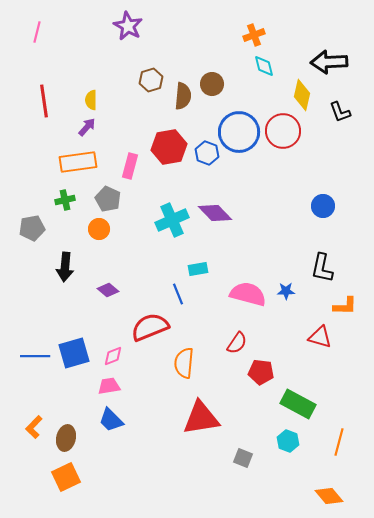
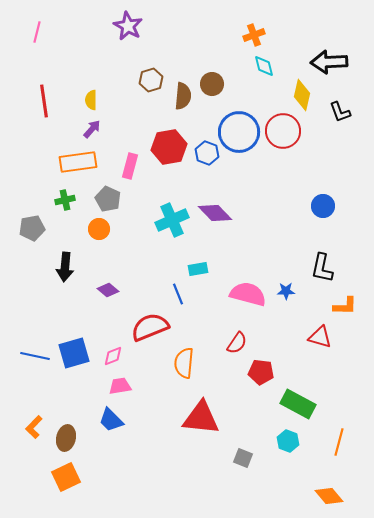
purple arrow at (87, 127): moved 5 px right, 2 px down
blue line at (35, 356): rotated 12 degrees clockwise
pink trapezoid at (109, 386): moved 11 px right
red triangle at (201, 418): rotated 15 degrees clockwise
